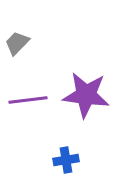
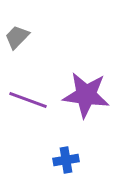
gray trapezoid: moved 6 px up
purple line: rotated 27 degrees clockwise
